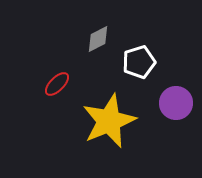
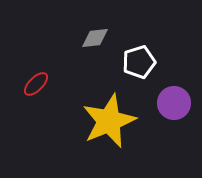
gray diamond: moved 3 px left, 1 px up; rotated 20 degrees clockwise
red ellipse: moved 21 px left
purple circle: moved 2 px left
